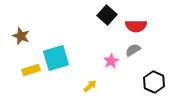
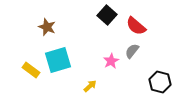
red semicircle: rotated 40 degrees clockwise
brown star: moved 26 px right, 9 px up
gray semicircle: moved 1 px left, 1 px down; rotated 21 degrees counterclockwise
cyan square: moved 2 px right, 2 px down
yellow rectangle: rotated 54 degrees clockwise
black hexagon: moved 6 px right; rotated 10 degrees counterclockwise
